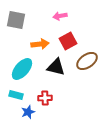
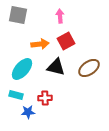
pink arrow: rotated 96 degrees clockwise
gray square: moved 2 px right, 5 px up
red square: moved 2 px left
brown ellipse: moved 2 px right, 7 px down
blue star: rotated 16 degrees clockwise
